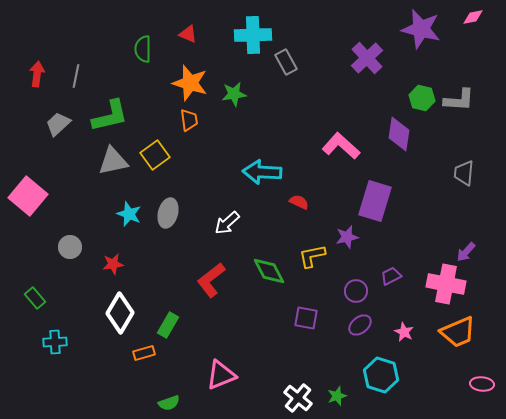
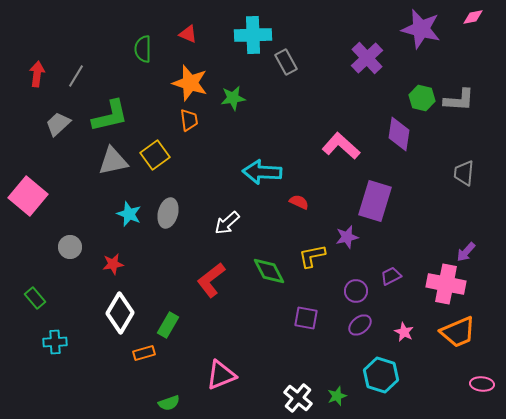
gray line at (76, 76): rotated 20 degrees clockwise
green star at (234, 94): moved 1 px left, 4 px down
